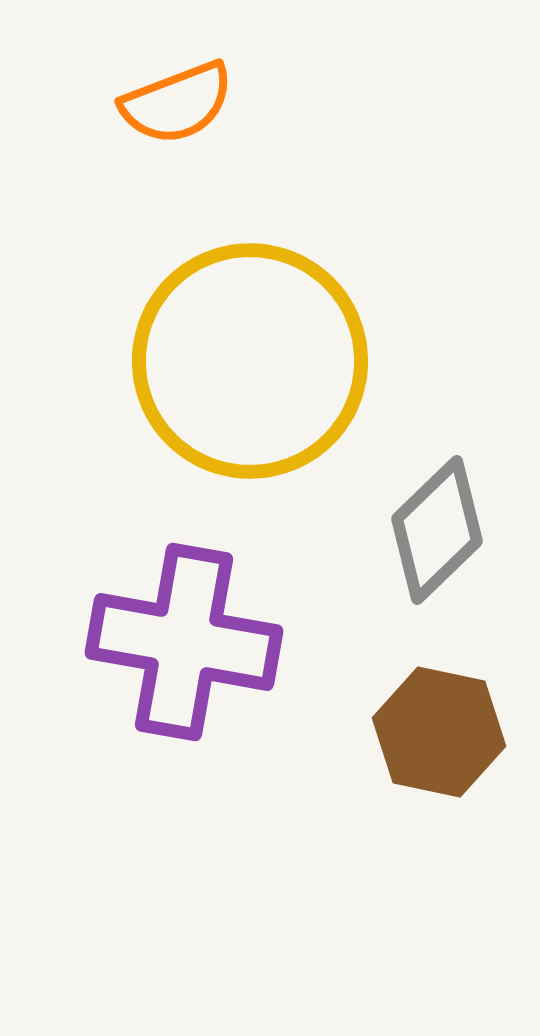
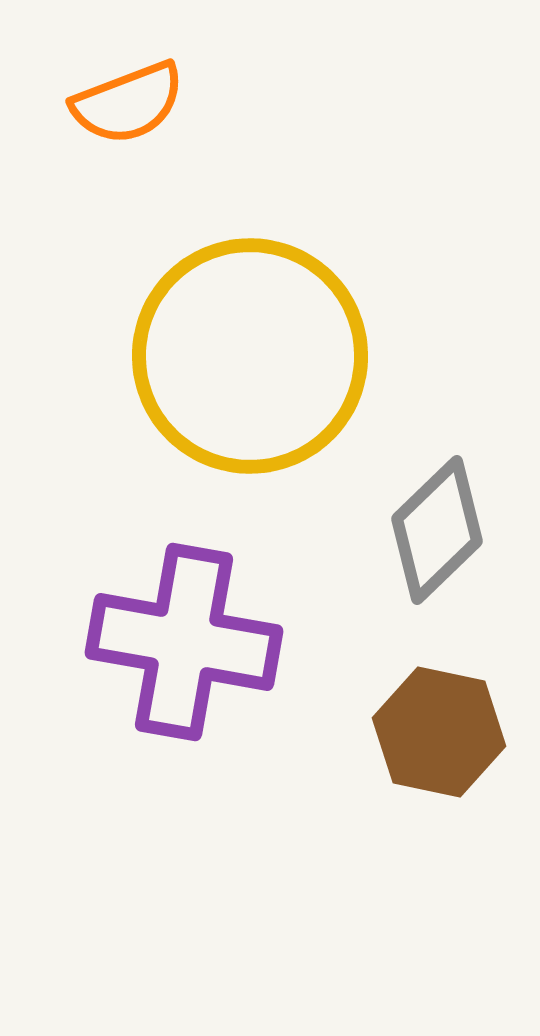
orange semicircle: moved 49 px left
yellow circle: moved 5 px up
